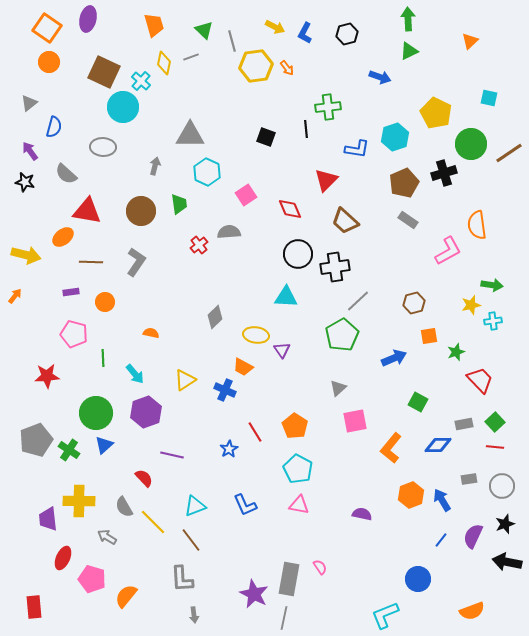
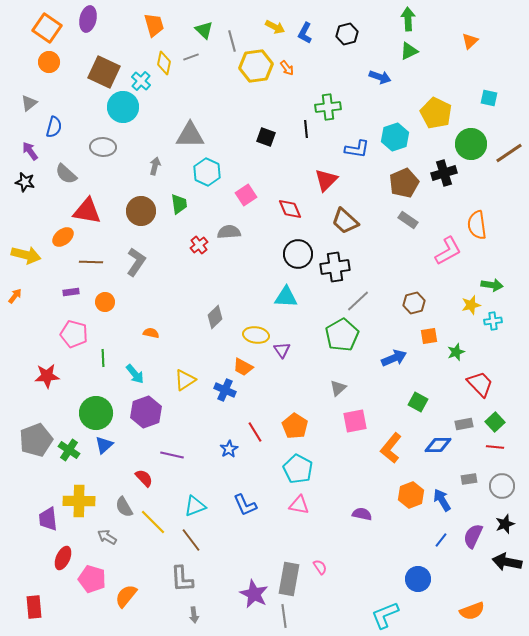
red trapezoid at (480, 380): moved 4 px down
gray line at (284, 618): moved 2 px up; rotated 20 degrees counterclockwise
